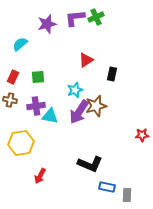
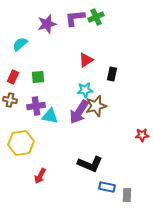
cyan star: moved 10 px right; rotated 14 degrees clockwise
